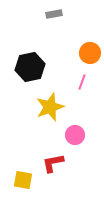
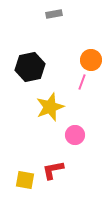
orange circle: moved 1 px right, 7 px down
red L-shape: moved 7 px down
yellow square: moved 2 px right
